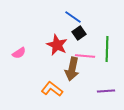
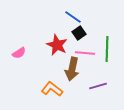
pink line: moved 3 px up
purple line: moved 8 px left, 5 px up; rotated 12 degrees counterclockwise
